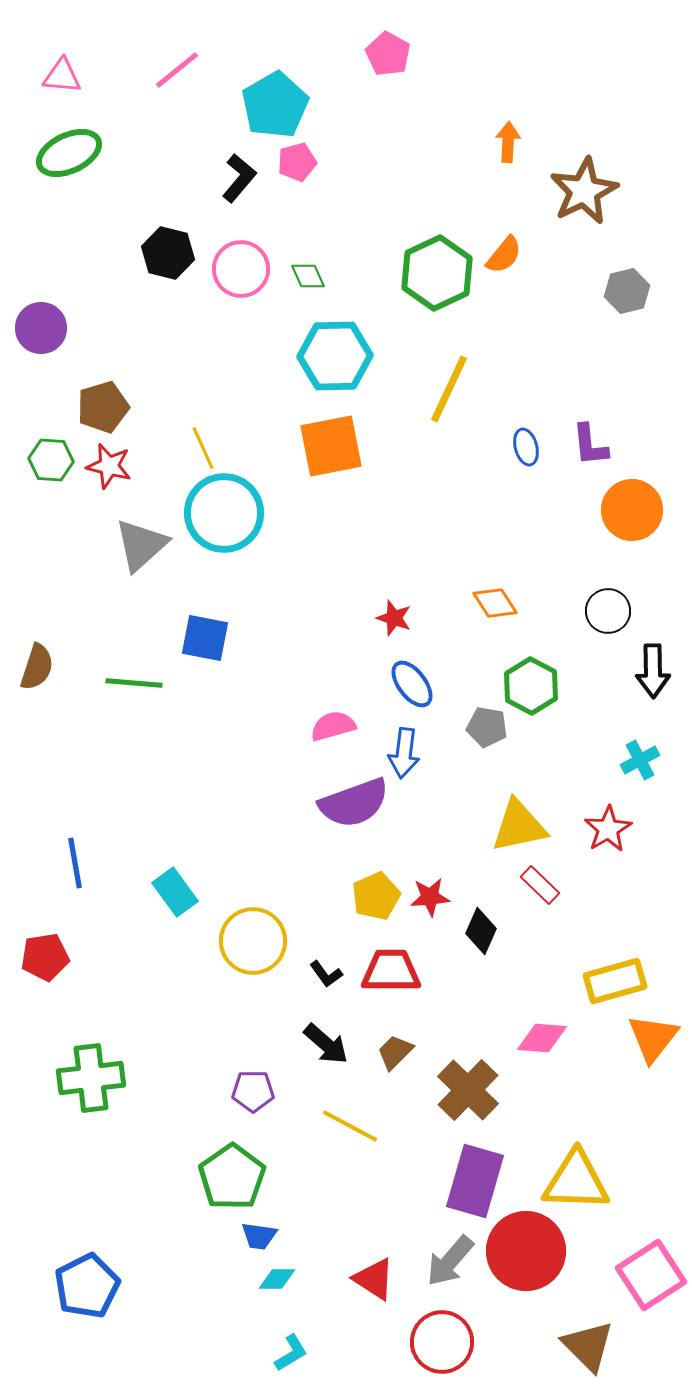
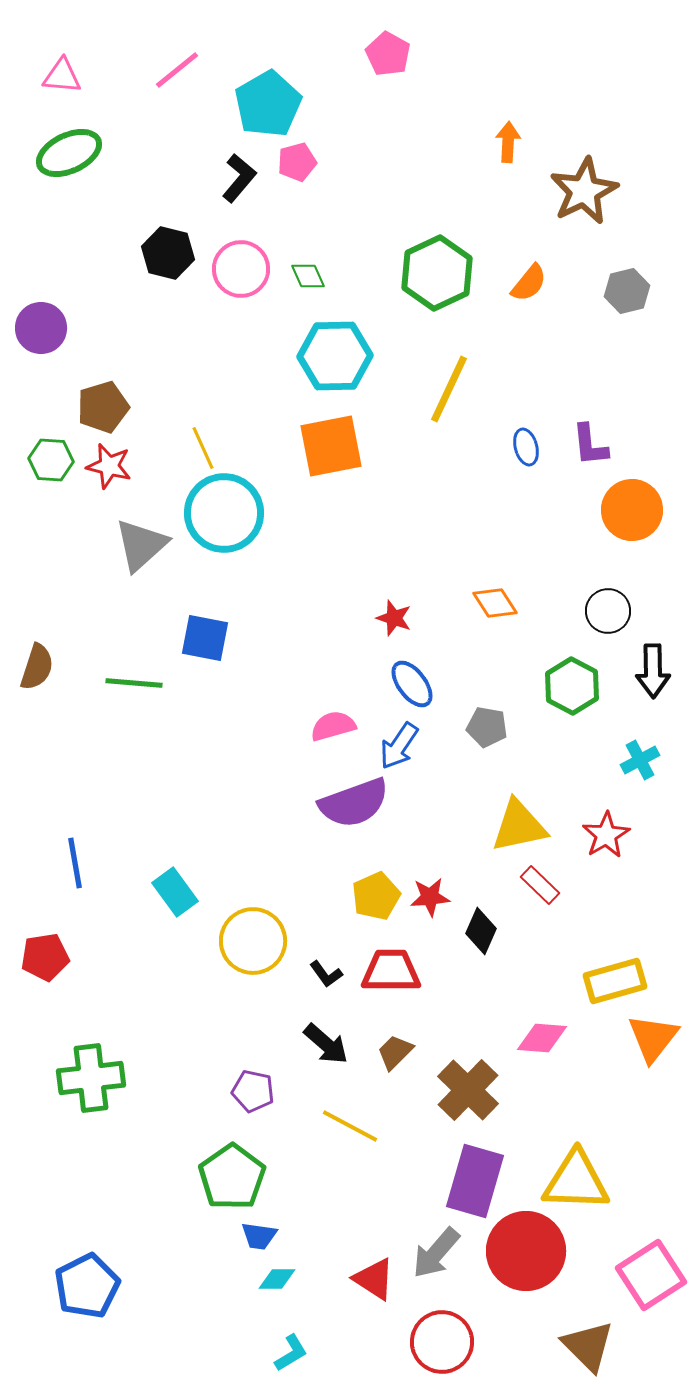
cyan pentagon at (275, 105): moved 7 px left, 1 px up
orange semicircle at (504, 255): moved 25 px right, 28 px down
green hexagon at (531, 686): moved 41 px right
blue arrow at (404, 753): moved 5 px left, 7 px up; rotated 27 degrees clockwise
red star at (608, 829): moved 2 px left, 6 px down
purple pentagon at (253, 1091): rotated 12 degrees clockwise
gray arrow at (450, 1261): moved 14 px left, 8 px up
